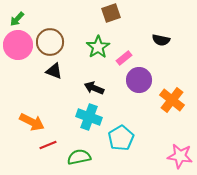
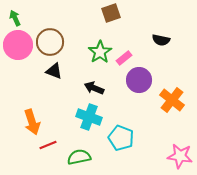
green arrow: moved 2 px left, 1 px up; rotated 112 degrees clockwise
green star: moved 2 px right, 5 px down
orange arrow: rotated 45 degrees clockwise
cyan pentagon: rotated 20 degrees counterclockwise
